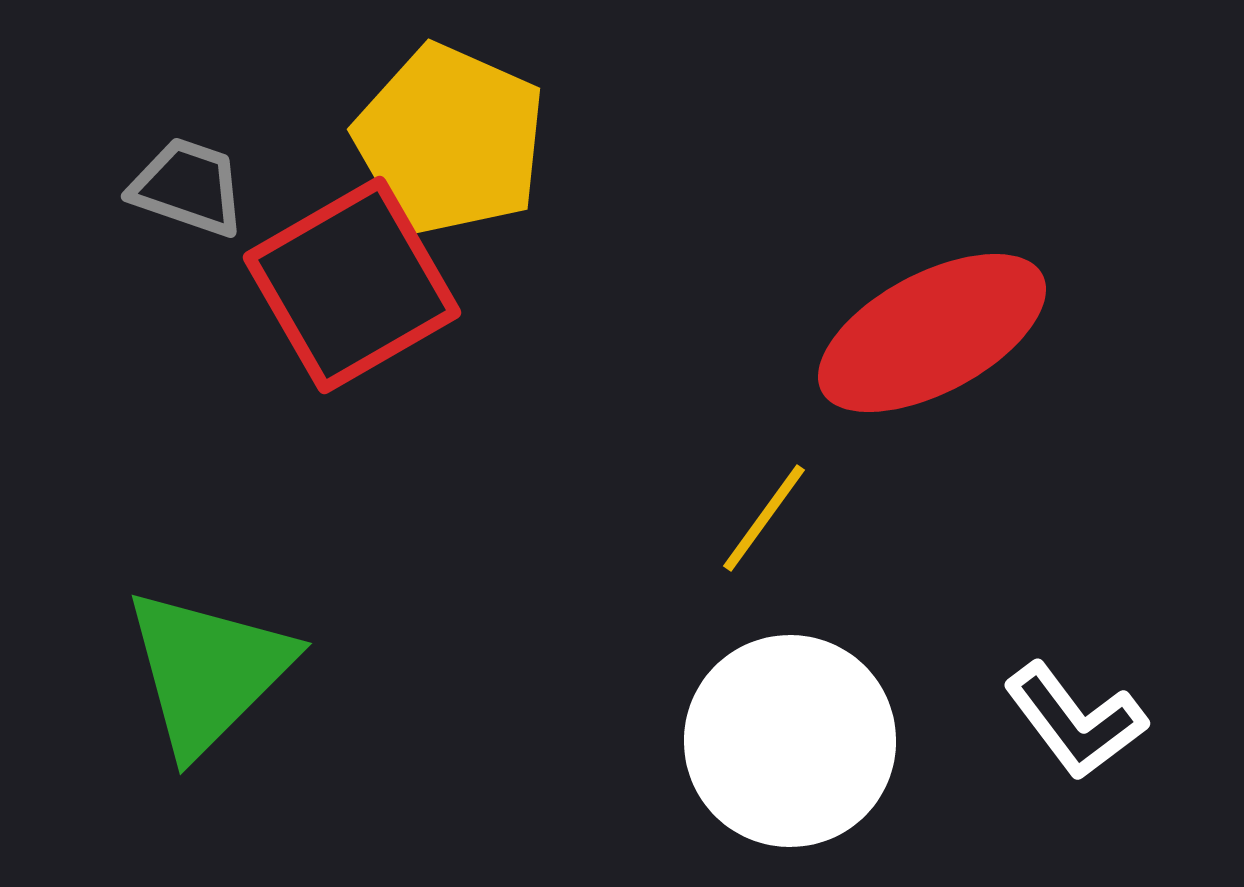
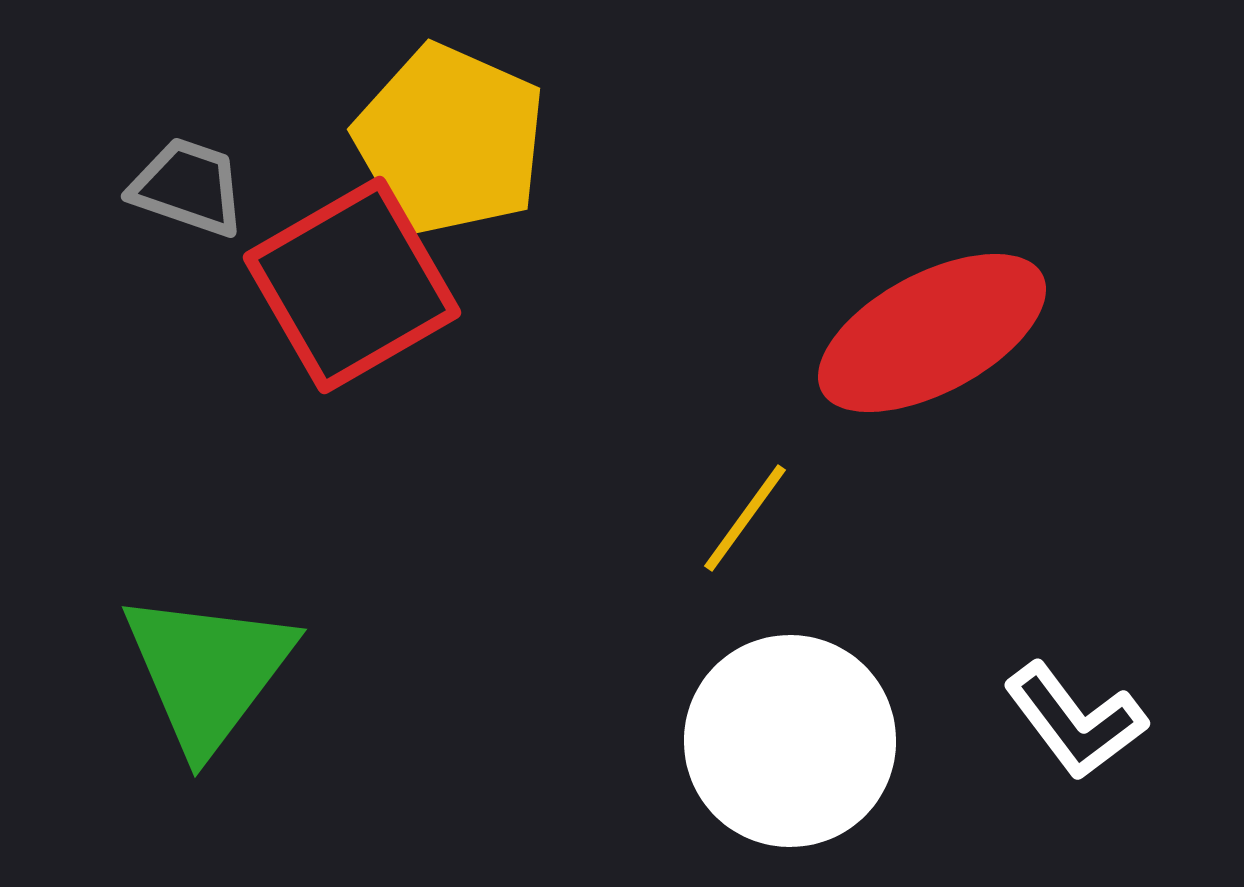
yellow line: moved 19 px left
green triangle: rotated 8 degrees counterclockwise
